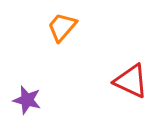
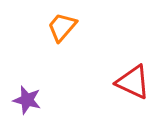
red triangle: moved 2 px right, 1 px down
